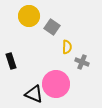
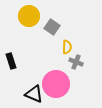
gray cross: moved 6 px left
